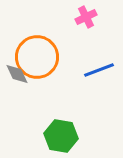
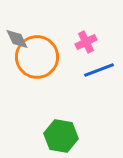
pink cross: moved 25 px down
gray diamond: moved 35 px up
